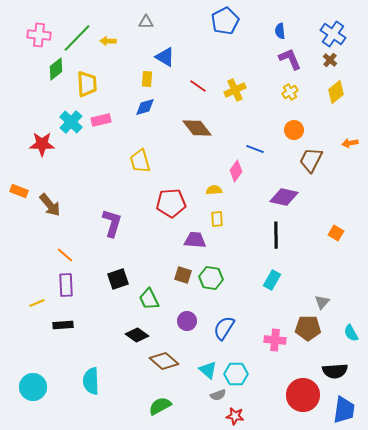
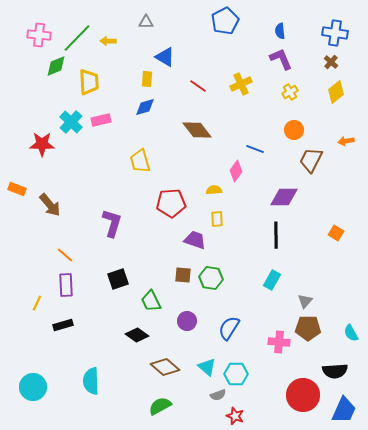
blue cross at (333, 34): moved 2 px right, 1 px up; rotated 25 degrees counterclockwise
purple L-shape at (290, 59): moved 9 px left
brown cross at (330, 60): moved 1 px right, 2 px down
green diamond at (56, 69): moved 3 px up; rotated 15 degrees clockwise
yellow trapezoid at (87, 84): moved 2 px right, 2 px up
yellow cross at (235, 90): moved 6 px right, 6 px up
brown diamond at (197, 128): moved 2 px down
orange arrow at (350, 143): moved 4 px left, 2 px up
orange rectangle at (19, 191): moved 2 px left, 2 px up
purple diamond at (284, 197): rotated 12 degrees counterclockwise
purple trapezoid at (195, 240): rotated 15 degrees clockwise
brown square at (183, 275): rotated 12 degrees counterclockwise
green trapezoid at (149, 299): moved 2 px right, 2 px down
gray triangle at (322, 302): moved 17 px left, 1 px up
yellow line at (37, 303): rotated 42 degrees counterclockwise
black rectangle at (63, 325): rotated 12 degrees counterclockwise
blue semicircle at (224, 328): moved 5 px right
pink cross at (275, 340): moved 4 px right, 2 px down
brown diamond at (164, 361): moved 1 px right, 6 px down
cyan triangle at (208, 370): moved 1 px left, 3 px up
blue trapezoid at (344, 410): rotated 16 degrees clockwise
red star at (235, 416): rotated 12 degrees clockwise
